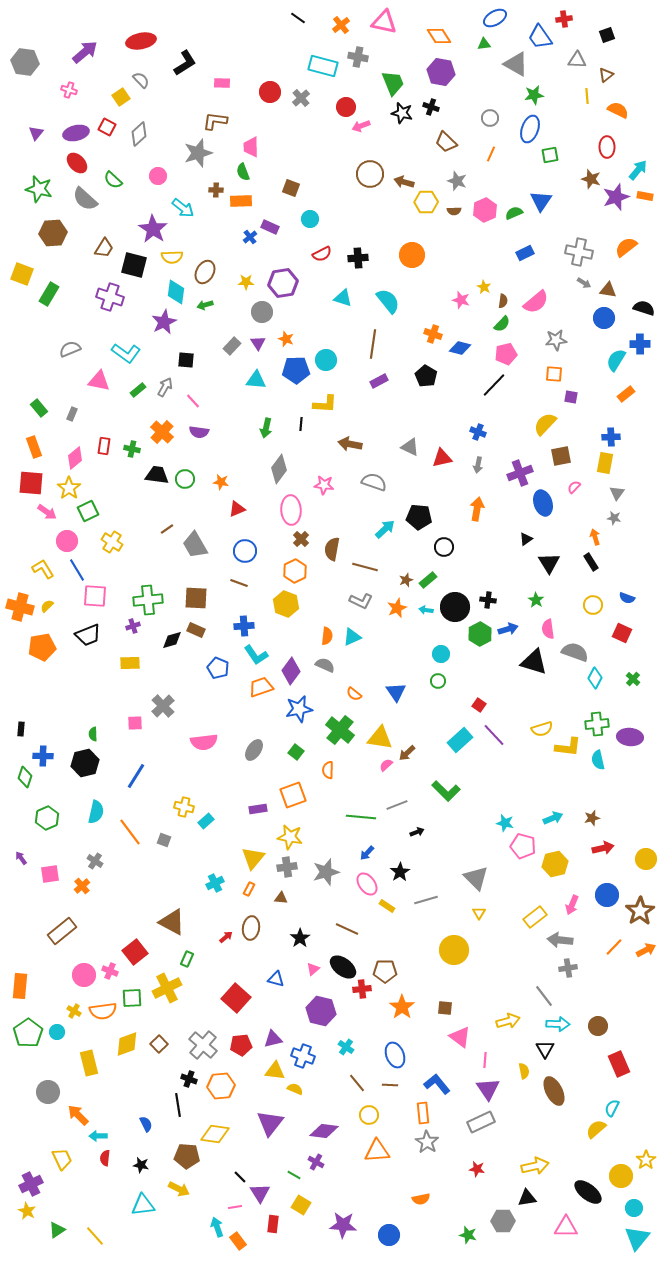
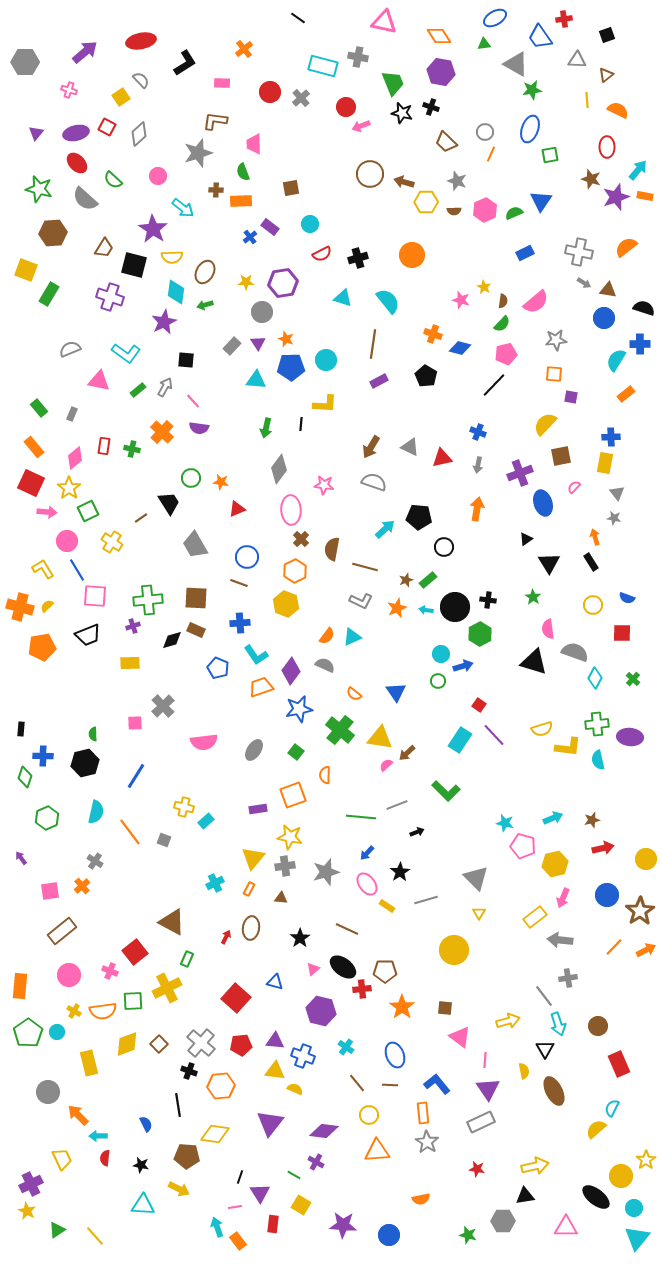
orange cross at (341, 25): moved 97 px left, 24 px down
gray hexagon at (25, 62): rotated 8 degrees counterclockwise
green star at (534, 95): moved 2 px left, 5 px up
yellow line at (587, 96): moved 4 px down
gray circle at (490, 118): moved 5 px left, 14 px down
pink trapezoid at (251, 147): moved 3 px right, 3 px up
brown square at (291, 188): rotated 30 degrees counterclockwise
cyan circle at (310, 219): moved 5 px down
purple rectangle at (270, 227): rotated 12 degrees clockwise
black cross at (358, 258): rotated 12 degrees counterclockwise
yellow square at (22, 274): moved 4 px right, 4 px up
blue pentagon at (296, 370): moved 5 px left, 3 px up
purple semicircle at (199, 432): moved 4 px up
brown arrow at (350, 444): moved 21 px right, 3 px down; rotated 70 degrees counterclockwise
orange rectangle at (34, 447): rotated 20 degrees counterclockwise
black trapezoid at (157, 475): moved 12 px right, 28 px down; rotated 50 degrees clockwise
green circle at (185, 479): moved 6 px right, 1 px up
red square at (31, 483): rotated 20 degrees clockwise
gray triangle at (617, 493): rotated 14 degrees counterclockwise
pink arrow at (47, 512): rotated 30 degrees counterclockwise
brown line at (167, 529): moved 26 px left, 11 px up
blue circle at (245, 551): moved 2 px right, 6 px down
green star at (536, 600): moved 3 px left, 3 px up
blue cross at (244, 626): moved 4 px left, 3 px up
blue arrow at (508, 629): moved 45 px left, 37 px down
red square at (622, 633): rotated 24 degrees counterclockwise
orange semicircle at (327, 636): rotated 30 degrees clockwise
cyan rectangle at (460, 740): rotated 15 degrees counterclockwise
orange semicircle at (328, 770): moved 3 px left, 5 px down
brown star at (592, 818): moved 2 px down
gray cross at (287, 867): moved 2 px left, 1 px up
pink square at (50, 874): moved 17 px down
pink arrow at (572, 905): moved 9 px left, 7 px up
red arrow at (226, 937): rotated 24 degrees counterclockwise
gray cross at (568, 968): moved 10 px down
pink circle at (84, 975): moved 15 px left
blue triangle at (276, 979): moved 1 px left, 3 px down
green square at (132, 998): moved 1 px right, 3 px down
cyan arrow at (558, 1024): rotated 70 degrees clockwise
purple triangle at (273, 1039): moved 2 px right, 2 px down; rotated 18 degrees clockwise
gray cross at (203, 1045): moved 2 px left, 2 px up
black cross at (189, 1079): moved 8 px up
black line at (240, 1177): rotated 64 degrees clockwise
black ellipse at (588, 1192): moved 8 px right, 5 px down
black triangle at (527, 1198): moved 2 px left, 2 px up
cyan triangle at (143, 1205): rotated 10 degrees clockwise
